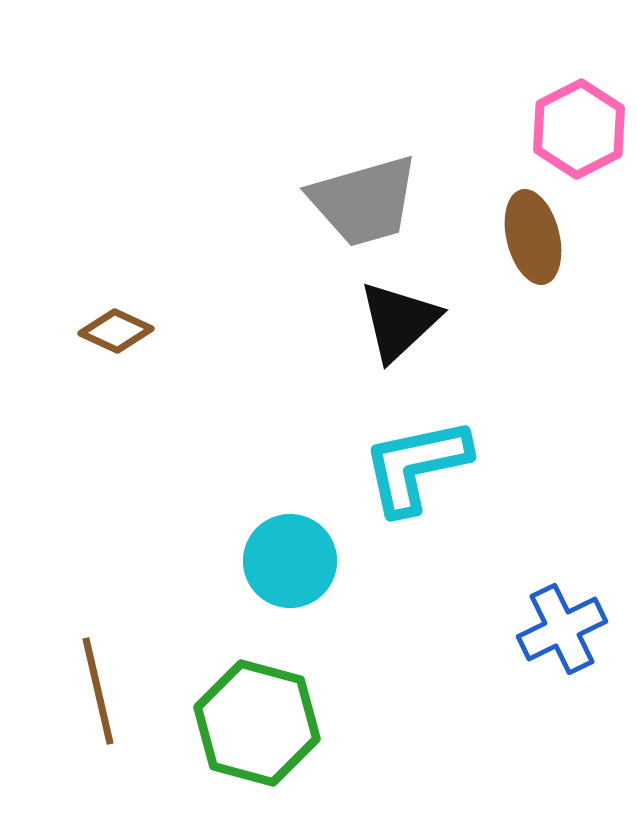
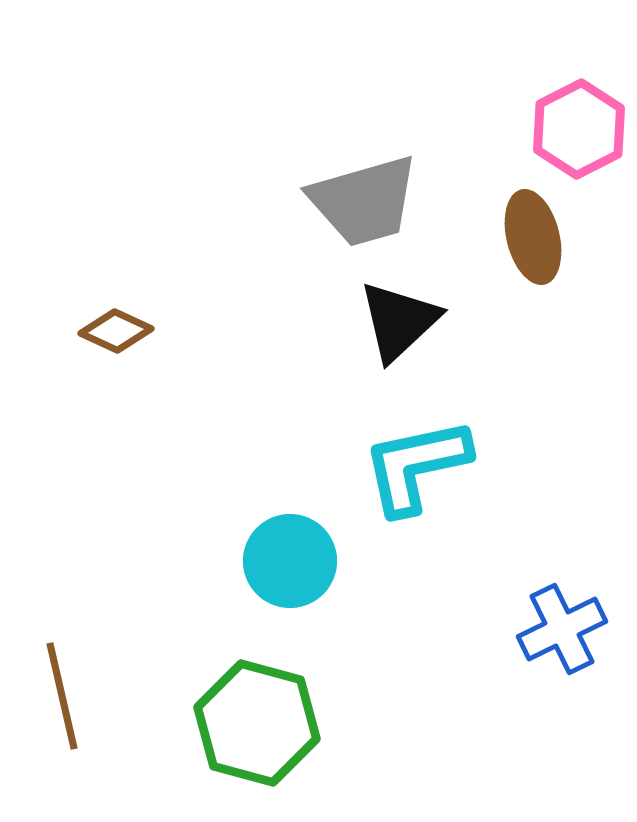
brown line: moved 36 px left, 5 px down
